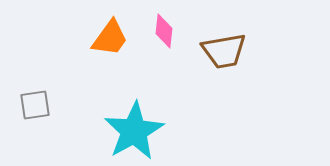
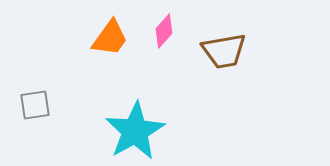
pink diamond: rotated 36 degrees clockwise
cyan star: moved 1 px right
